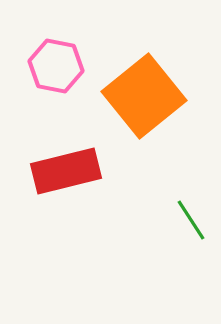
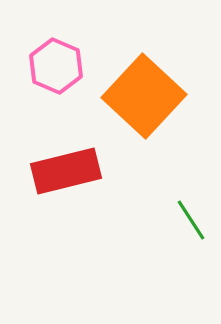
pink hexagon: rotated 12 degrees clockwise
orange square: rotated 8 degrees counterclockwise
